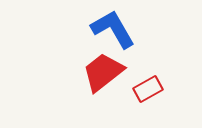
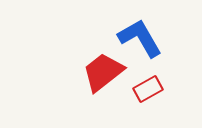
blue L-shape: moved 27 px right, 9 px down
